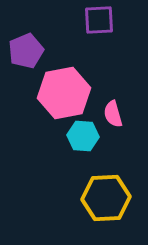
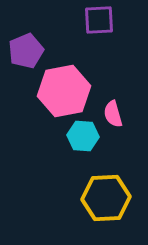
pink hexagon: moved 2 px up
